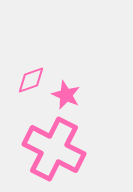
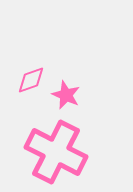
pink cross: moved 2 px right, 3 px down
